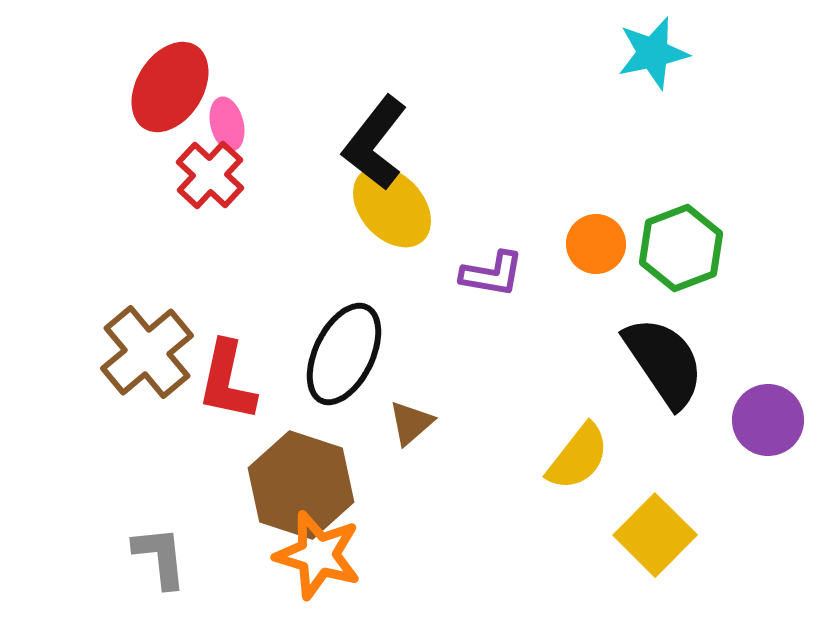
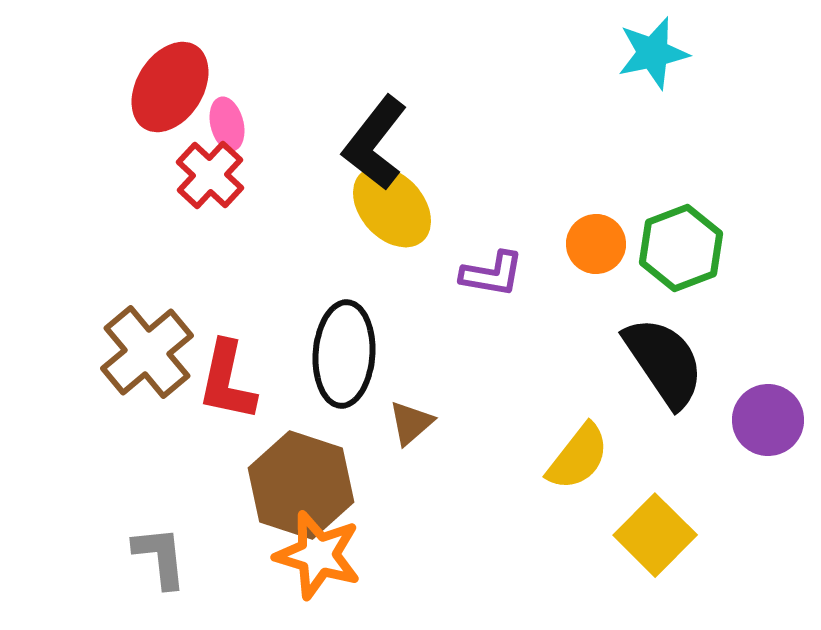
black ellipse: rotated 22 degrees counterclockwise
